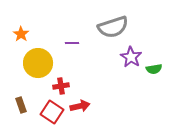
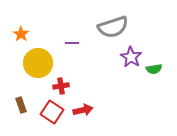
red arrow: moved 3 px right, 4 px down
